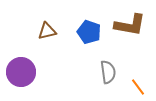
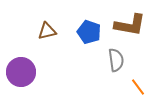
gray semicircle: moved 8 px right, 12 px up
